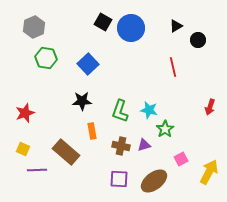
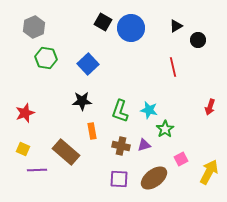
brown ellipse: moved 3 px up
